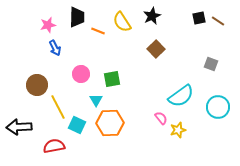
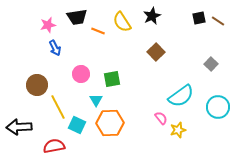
black trapezoid: rotated 80 degrees clockwise
brown square: moved 3 px down
gray square: rotated 24 degrees clockwise
